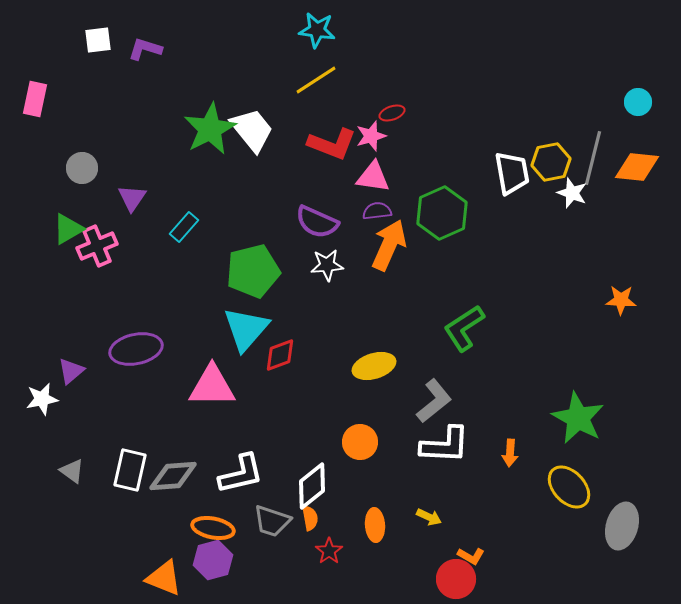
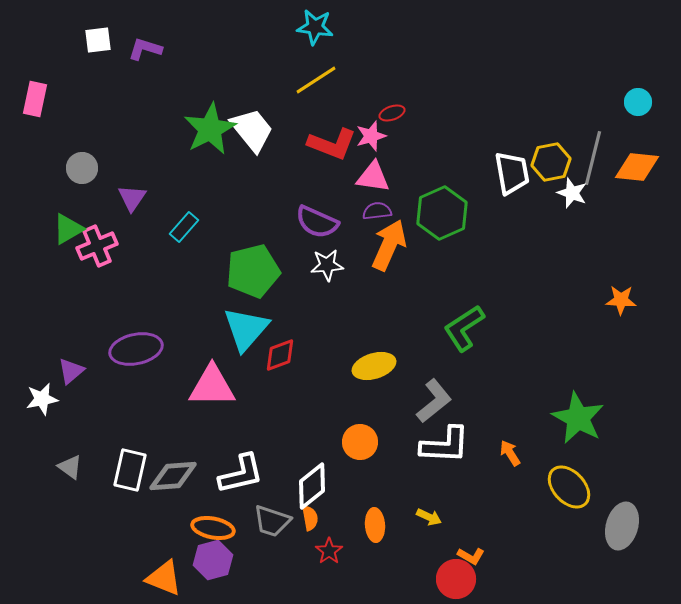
cyan star at (317, 30): moved 2 px left, 3 px up
orange arrow at (510, 453): rotated 144 degrees clockwise
gray triangle at (72, 471): moved 2 px left, 4 px up
